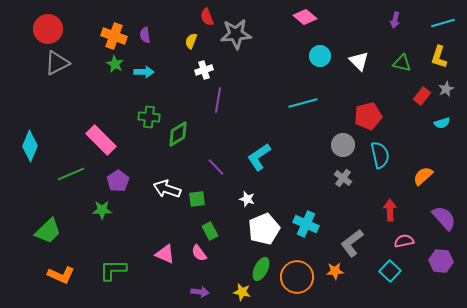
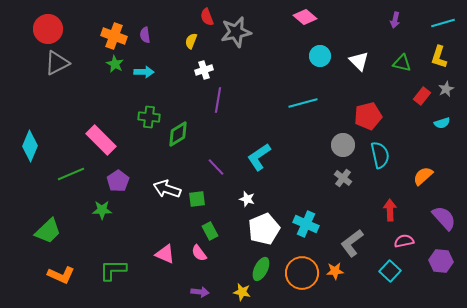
gray star at (236, 34): moved 2 px up; rotated 8 degrees counterclockwise
orange circle at (297, 277): moved 5 px right, 4 px up
